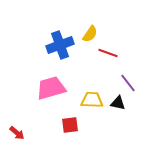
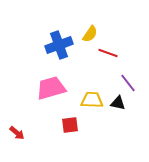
blue cross: moved 1 px left
